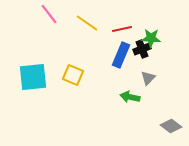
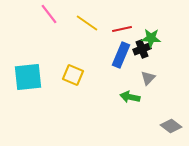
cyan square: moved 5 px left
